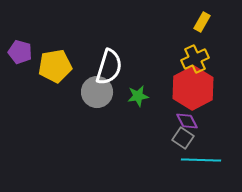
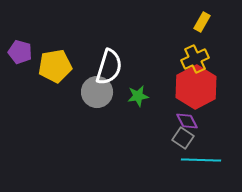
red hexagon: moved 3 px right, 1 px up
